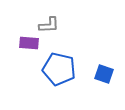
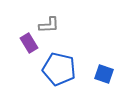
purple rectangle: rotated 54 degrees clockwise
